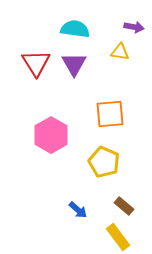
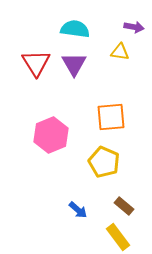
orange square: moved 1 px right, 3 px down
pink hexagon: rotated 8 degrees clockwise
